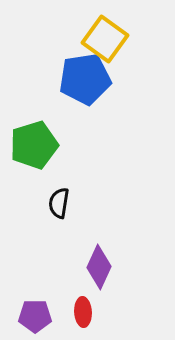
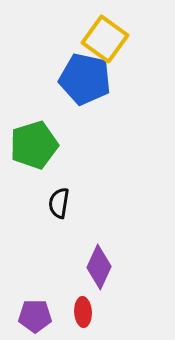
blue pentagon: rotated 21 degrees clockwise
